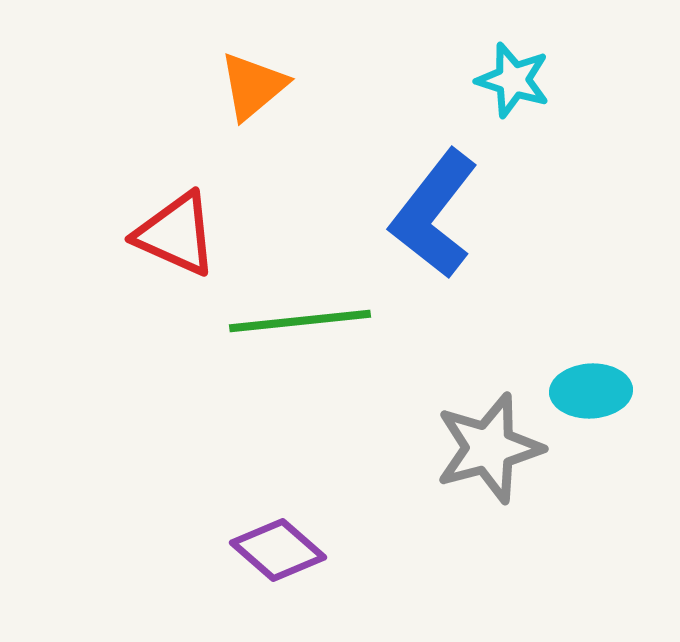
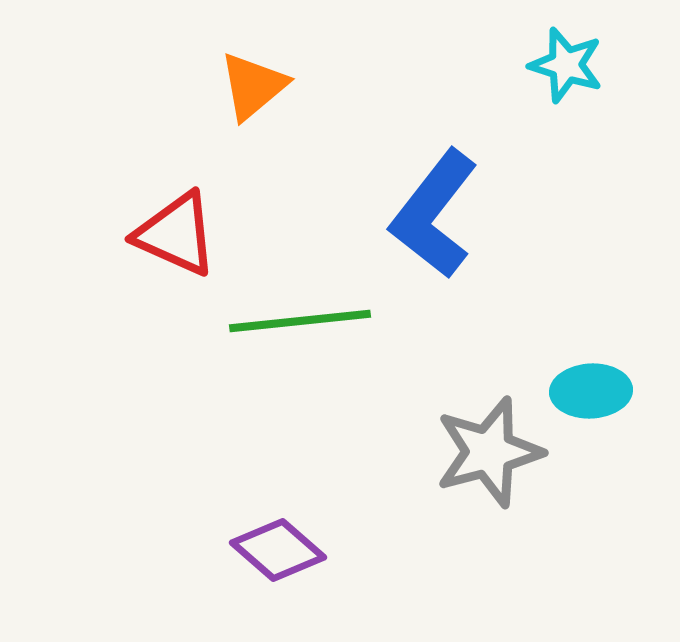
cyan star: moved 53 px right, 15 px up
gray star: moved 4 px down
